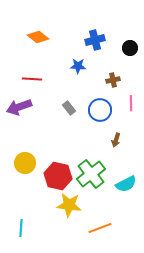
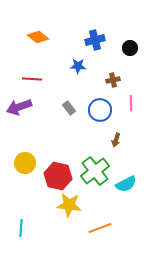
green cross: moved 4 px right, 3 px up
